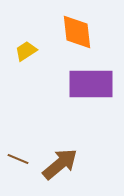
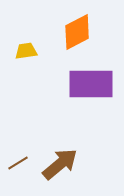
orange diamond: rotated 69 degrees clockwise
yellow trapezoid: rotated 25 degrees clockwise
brown line: moved 4 px down; rotated 55 degrees counterclockwise
